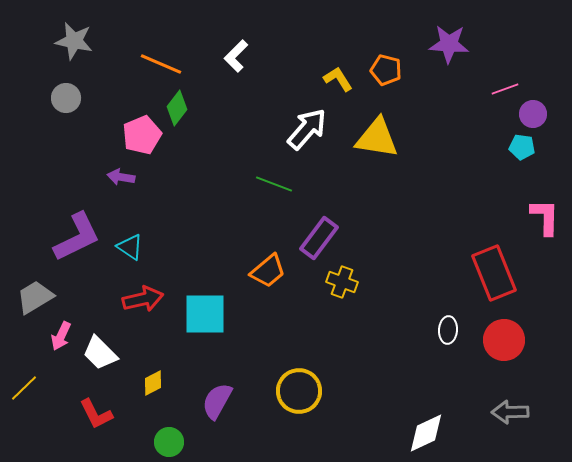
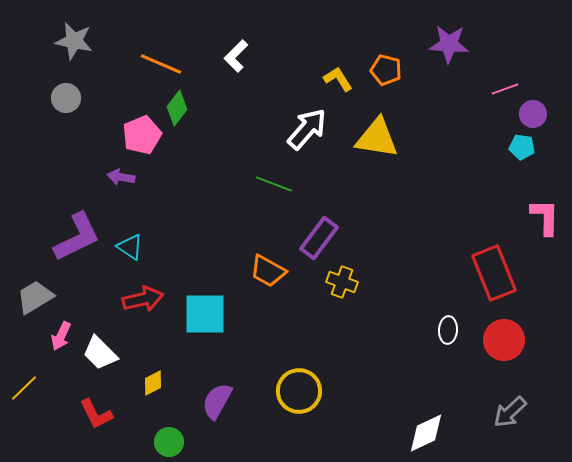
orange trapezoid: rotated 69 degrees clockwise
gray arrow: rotated 42 degrees counterclockwise
